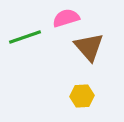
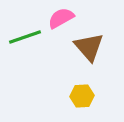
pink semicircle: moved 5 px left; rotated 12 degrees counterclockwise
